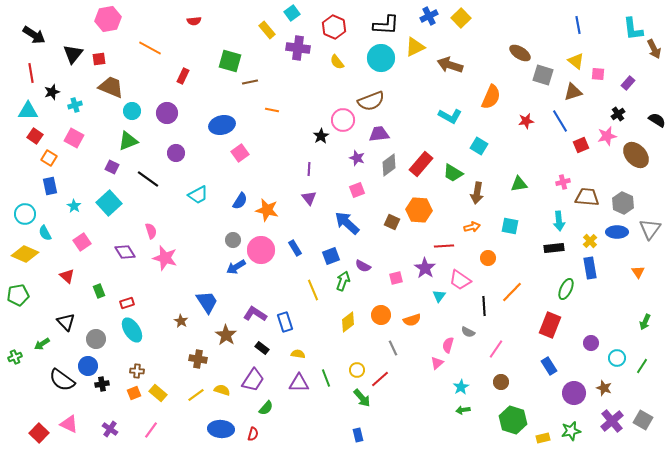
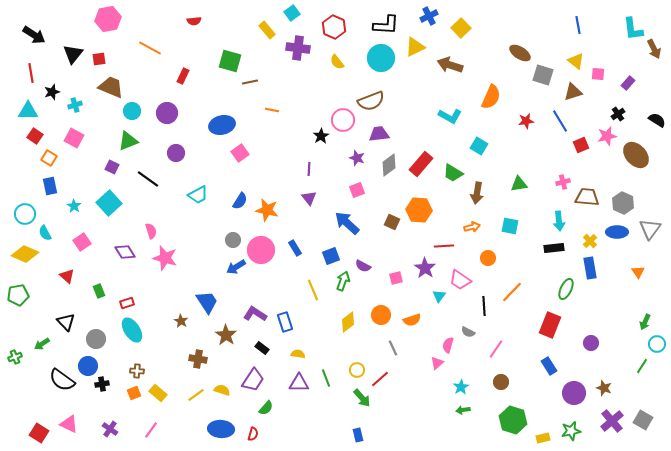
yellow square at (461, 18): moved 10 px down
cyan circle at (617, 358): moved 40 px right, 14 px up
red square at (39, 433): rotated 12 degrees counterclockwise
